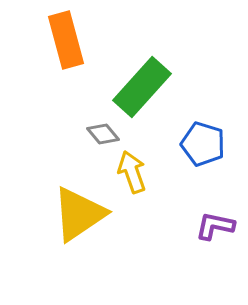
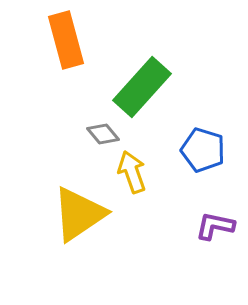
blue pentagon: moved 6 px down
